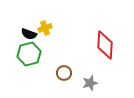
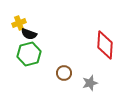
yellow cross: moved 26 px left, 5 px up
